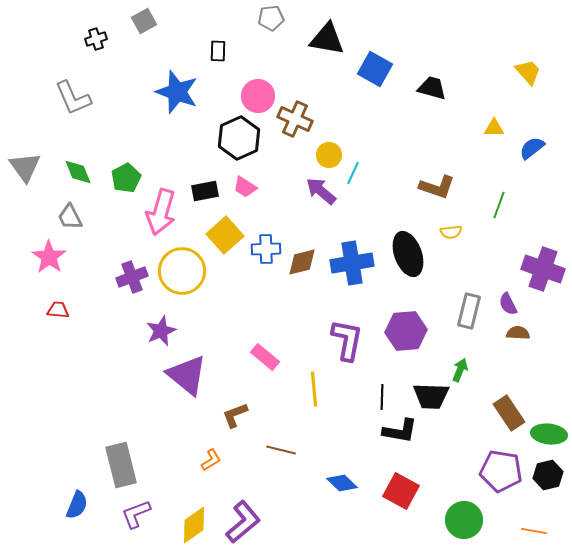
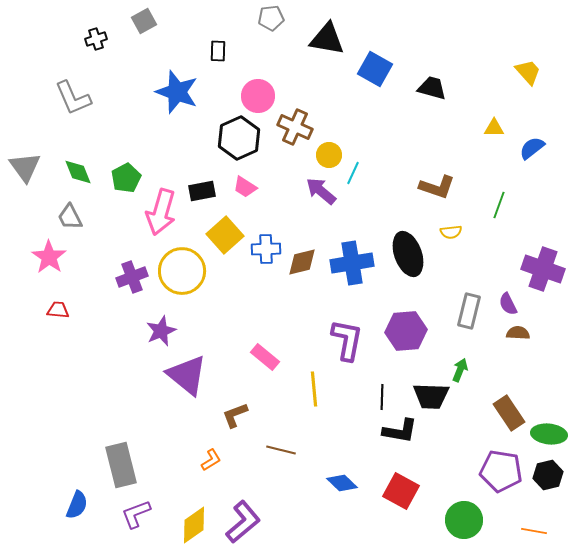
brown cross at (295, 119): moved 8 px down
black rectangle at (205, 191): moved 3 px left
